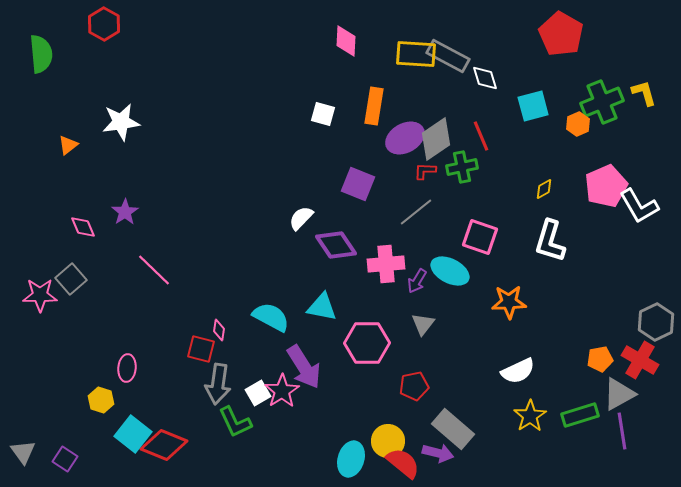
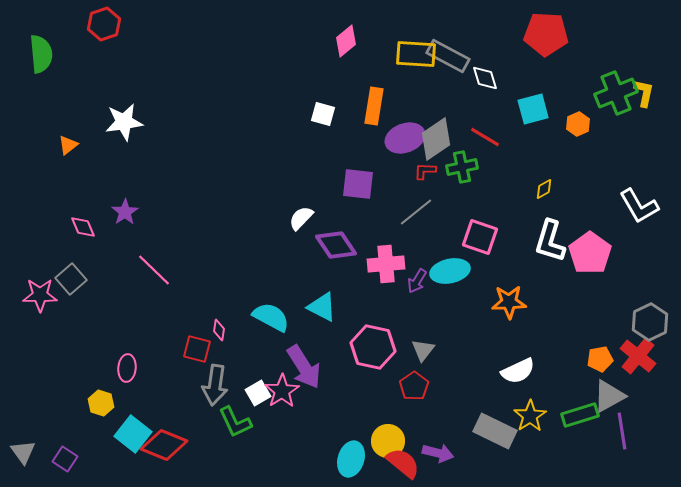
red hexagon at (104, 24): rotated 12 degrees clockwise
red pentagon at (561, 34): moved 15 px left; rotated 27 degrees counterclockwise
pink diamond at (346, 41): rotated 48 degrees clockwise
yellow L-shape at (644, 93): rotated 28 degrees clockwise
green cross at (602, 102): moved 14 px right, 9 px up
cyan square at (533, 106): moved 3 px down
white star at (121, 122): moved 3 px right
red line at (481, 136): moved 4 px right, 1 px down; rotated 36 degrees counterclockwise
purple ellipse at (405, 138): rotated 9 degrees clockwise
purple square at (358, 184): rotated 16 degrees counterclockwise
pink pentagon at (606, 186): moved 16 px left, 67 px down; rotated 12 degrees counterclockwise
cyan ellipse at (450, 271): rotated 39 degrees counterclockwise
cyan triangle at (322, 307): rotated 16 degrees clockwise
gray hexagon at (656, 322): moved 6 px left
gray triangle at (423, 324): moved 26 px down
pink hexagon at (367, 343): moved 6 px right, 4 px down; rotated 12 degrees clockwise
red square at (201, 349): moved 4 px left
red cross at (640, 360): moved 2 px left, 4 px up; rotated 9 degrees clockwise
gray arrow at (218, 384): moved 3 px left, 1 px down
red pentagon at (414, 386): rotated 24 degrees counterclockwise
gray triangle at (619, 394): moved 10 px left, 2 px down
yellow hexagon at (101, 400): moved 3 px down
gray rectangle at (453, 429): moved 42 px right, 2 px down; rotated 15 degrees counterclockwise
